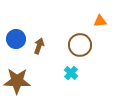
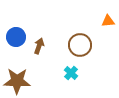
orange triangle: moved 8 px right
blue circle: moved 2 px up
